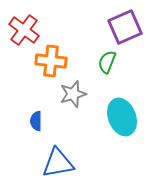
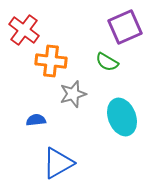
green semicircle: rotated 80 degrees counterclockwise
blue semicircle: moved 1 px up; rotated 84 degrees clockwise
blue triangle: rotated 20 degrees counterclockwise
